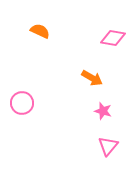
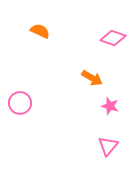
pink diamond: rotated 10 degrees clockwise
pink circle: moved 2 px left
pink star: moved 7 px right, 5 px up
